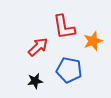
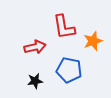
red arrow: moved 3 px left; rotated 30 degrees clockwise
